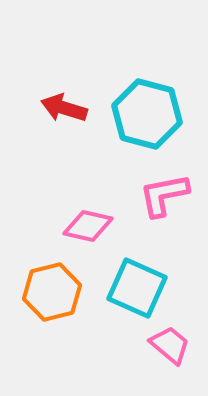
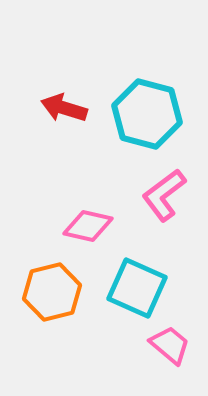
pink L-shape: rotated 26 degrees counterclockwise
